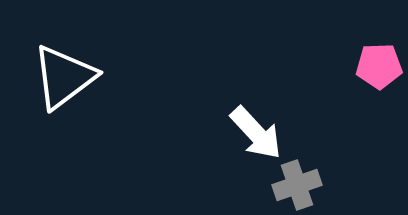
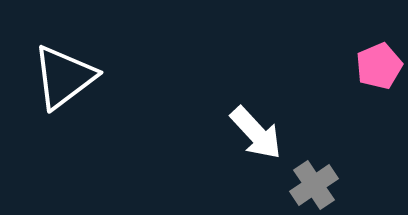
pink pentagon: rotated 21 degrees counterclockwise
gray cross: moved 17 px right; rotated 15 degrees counterclockwise
